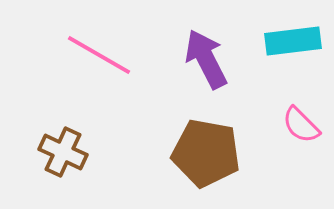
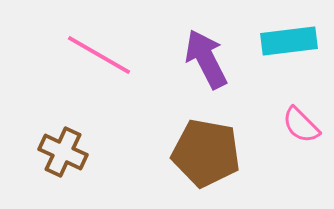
cyan rectangle: moved 4 px left
